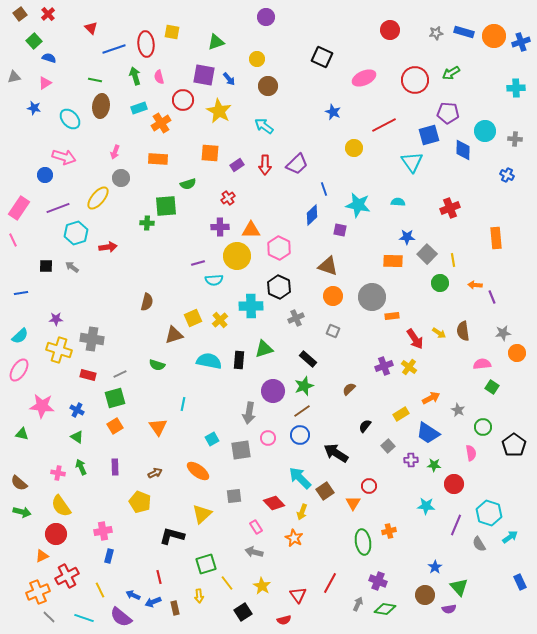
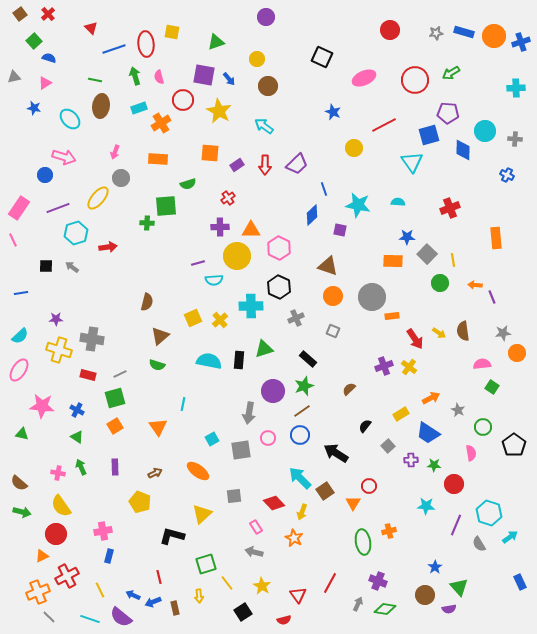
brown triangle at (174, 335): moved 14 px left, 1 px down; rotated 24 degrees counterclockwise
cyan line at (84, 618): moved 6 px right, 1 px down
